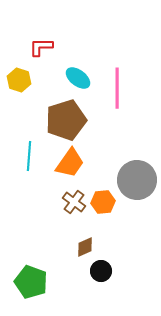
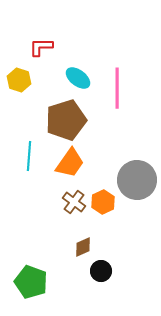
orange hexagon: rotated 20 degrees counterclockwise
brown diamond: moved 2 px left
